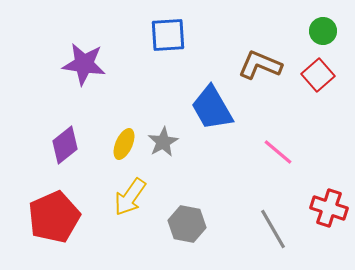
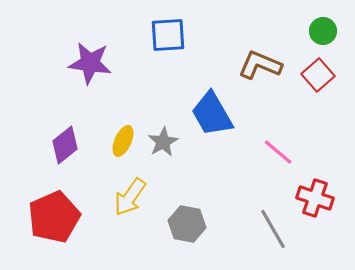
purple star: moved 6 px right, 1 px up
blue trapezoid: moved 6 px down
yellow ellipse: moved 1 px left, 3 px up
red cross: moved 14 px left, 10 px up
